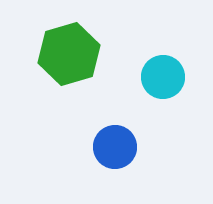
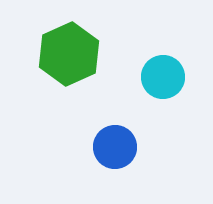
green hexagon: rotated 8 degrees counterclockwise
